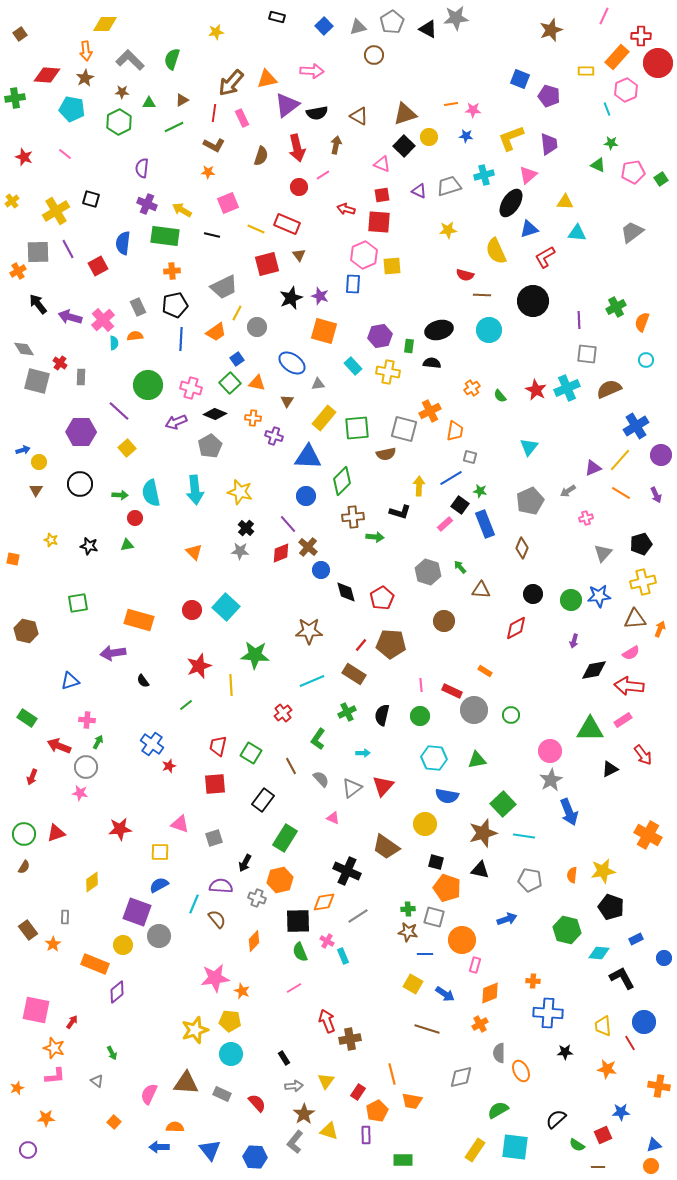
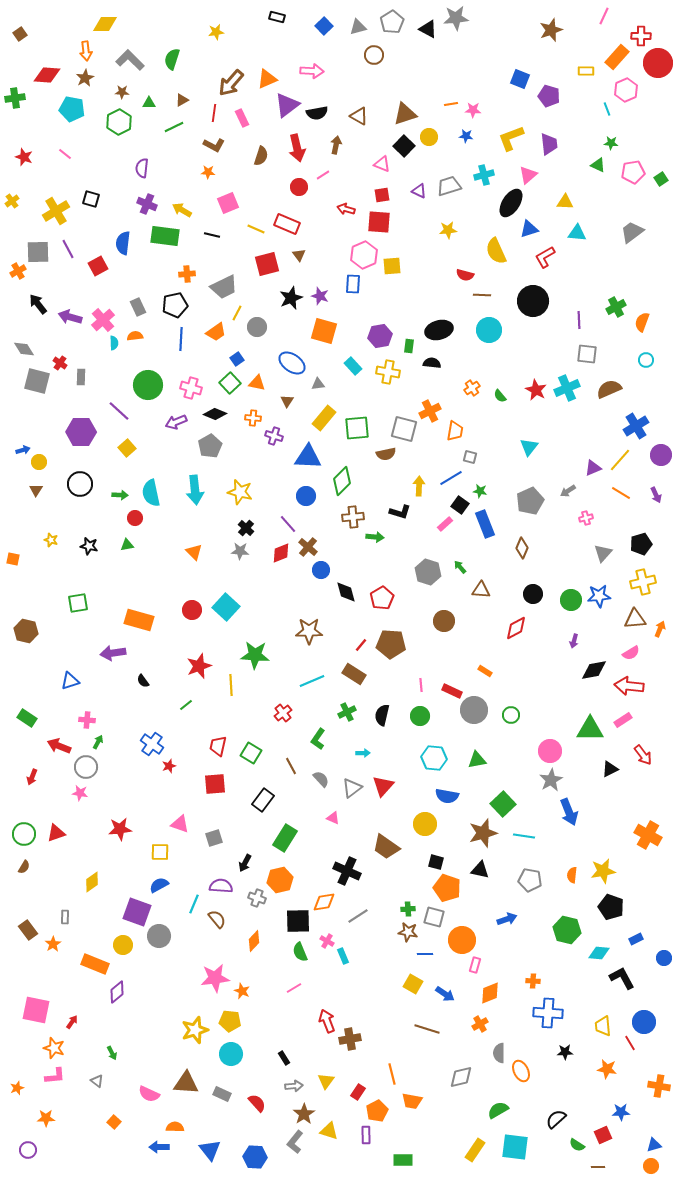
orange triangle at (267, 79): rotated 10 degrees counterclockwise
orange cross at (172, 271): moved 15 px right, 3 px down
pink semicircle at (149, 1094): rotated 90 degrees counterclockwise
